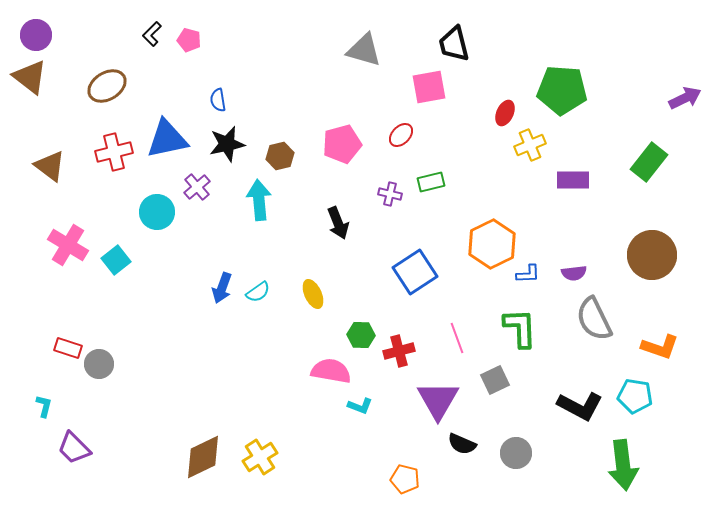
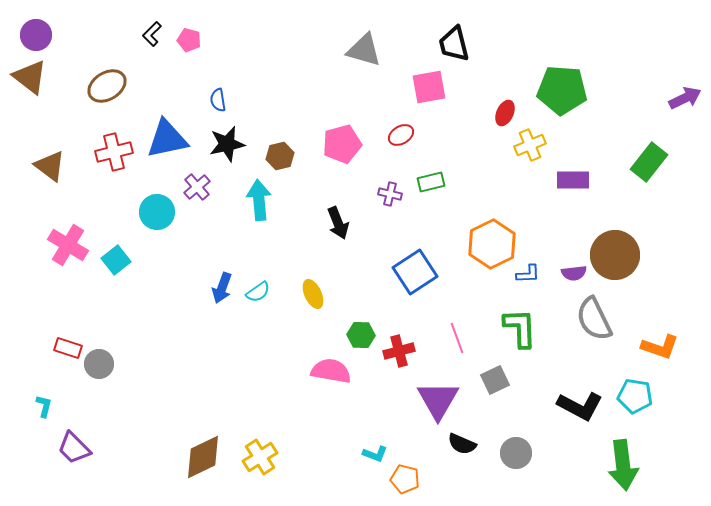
red ellipse at (401, 135): rotated 15 degrees clockwise
brown circle at (652, 255): moved 37 px left
cyan L-shape at (360, 406): moved 15 px right, 48 px down
